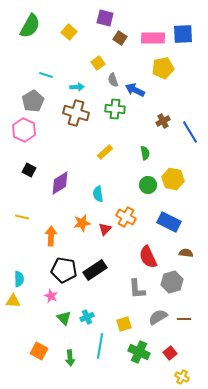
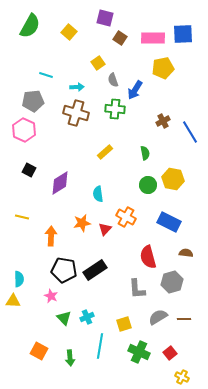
blue arrow at (135, 90): rotated 84 degrees counterclockwise
gray pentagon at (33, 101): rotated 25 degrees clockwise
red semicircle at (148, 257): rotated 10 degrees clockwise
